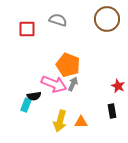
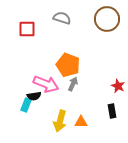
gray semicircle: moved 4 px right, 2 px up
pink arrow: moved 8 px left
